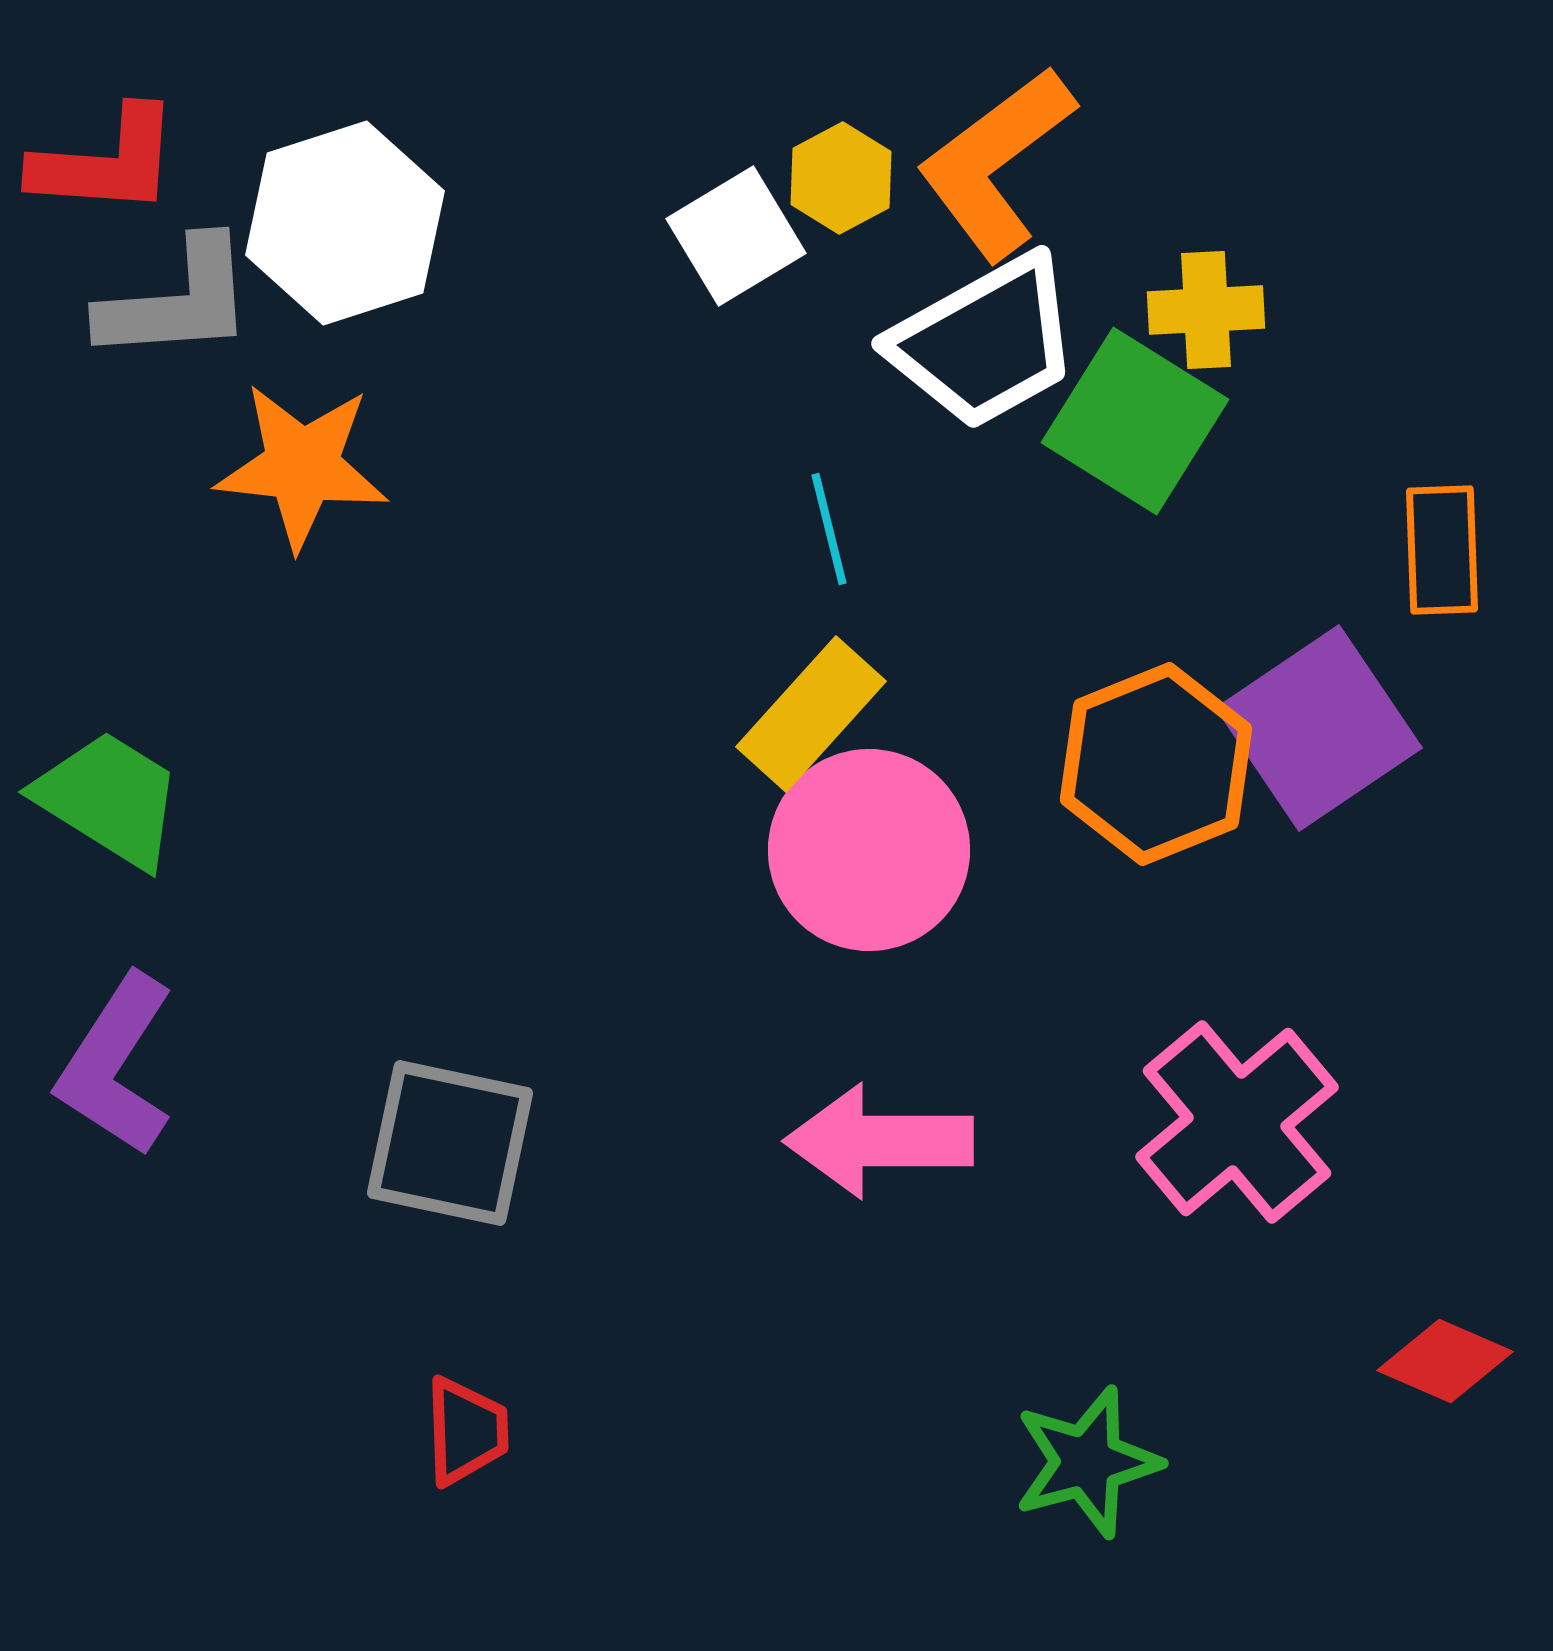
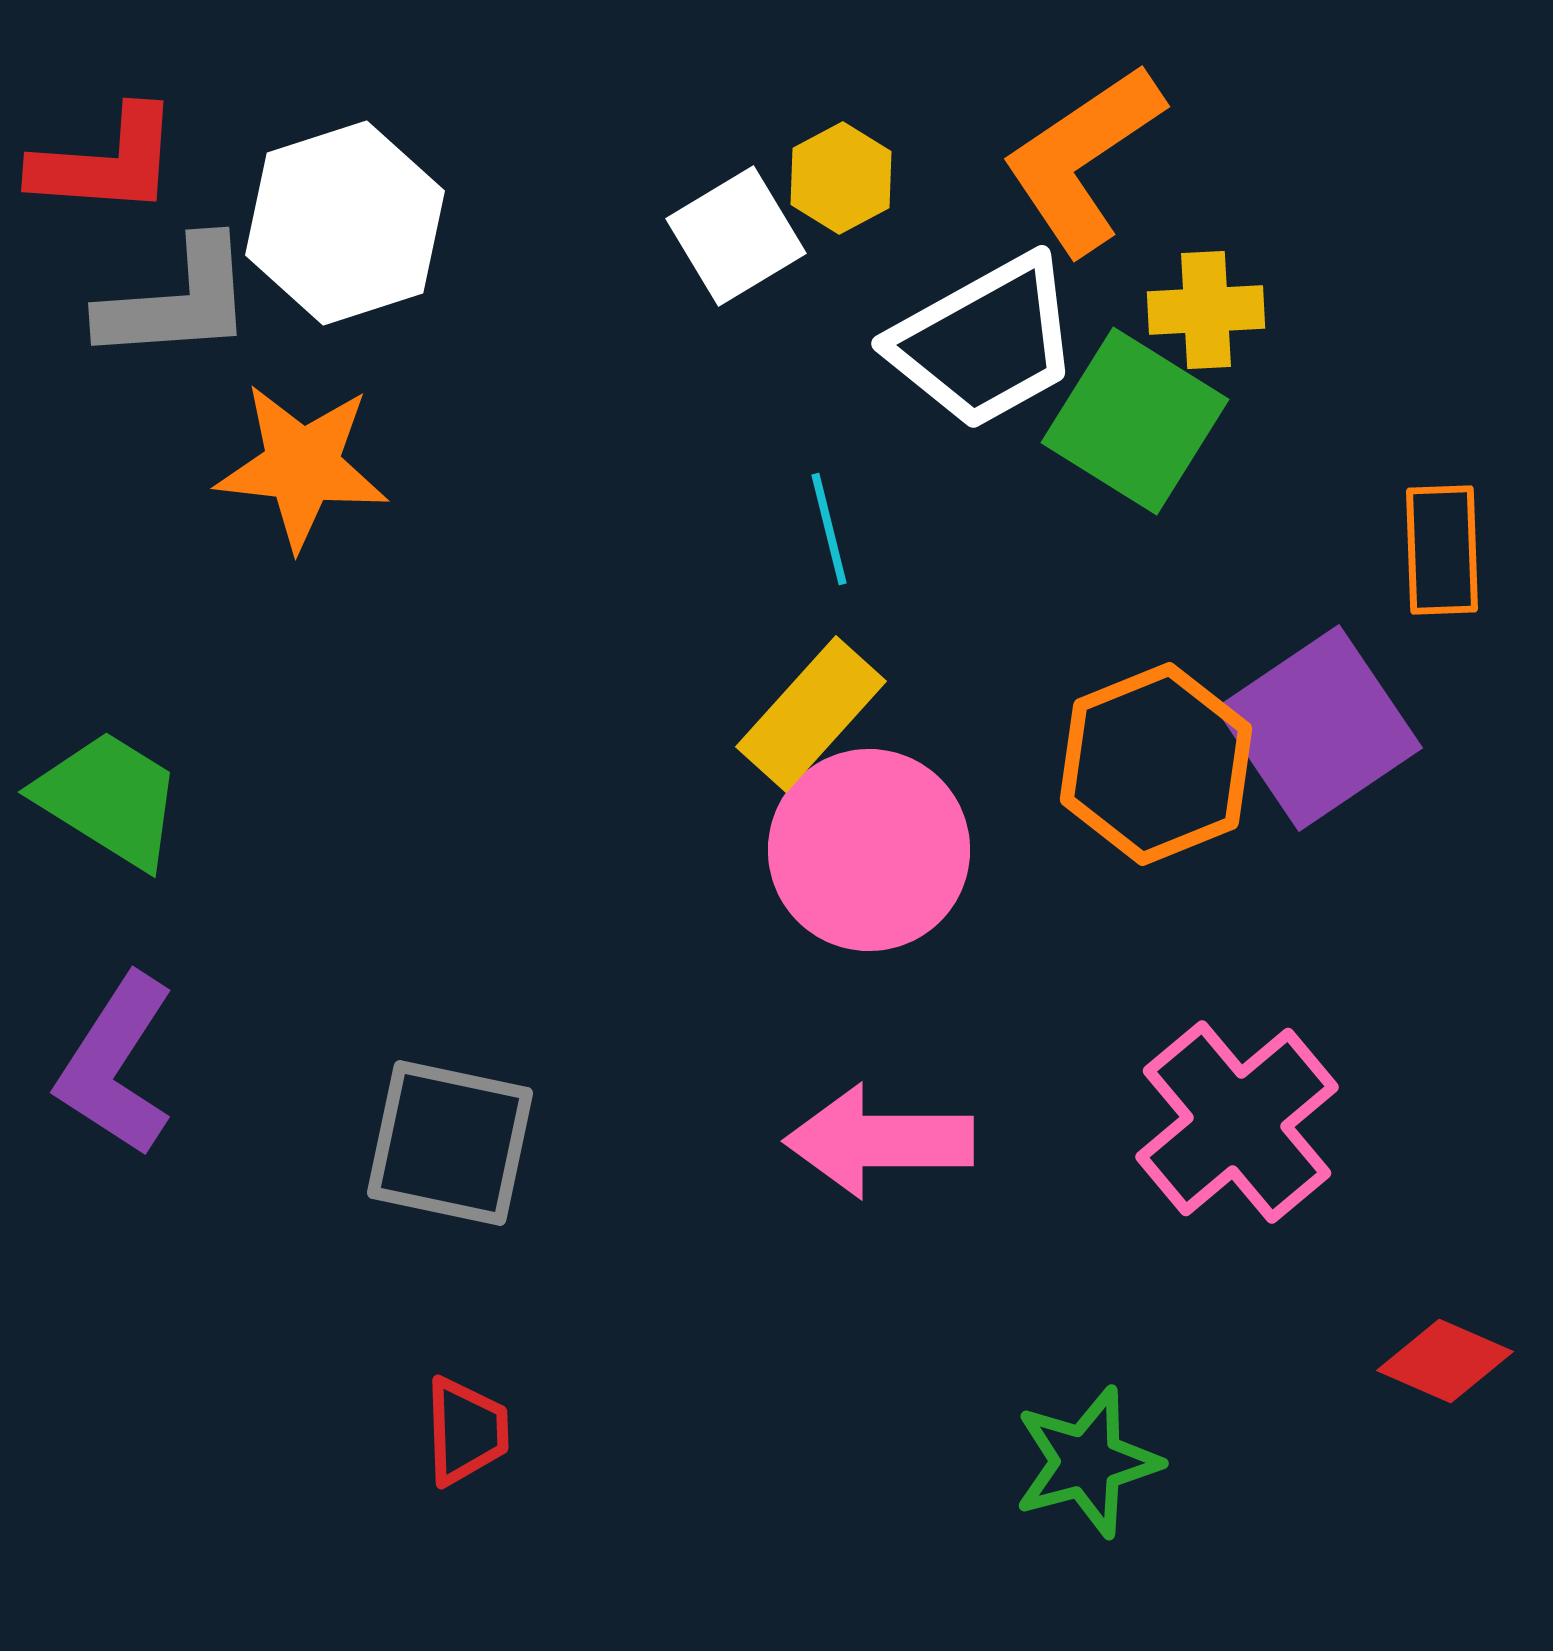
orange L-shape: moved 87 px right, 4 px up; rotated 3 degrees clockwise
